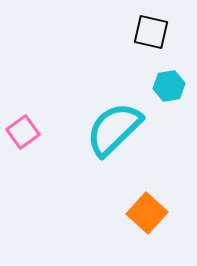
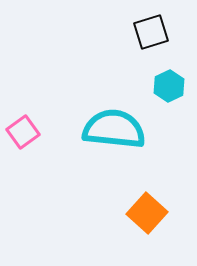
black square: rotated 30 degrees counterclockwise
cyan hexagon: rotated 16 degrees counterclockwise
cyan semicircle: rotated 50 degrees clockwise
